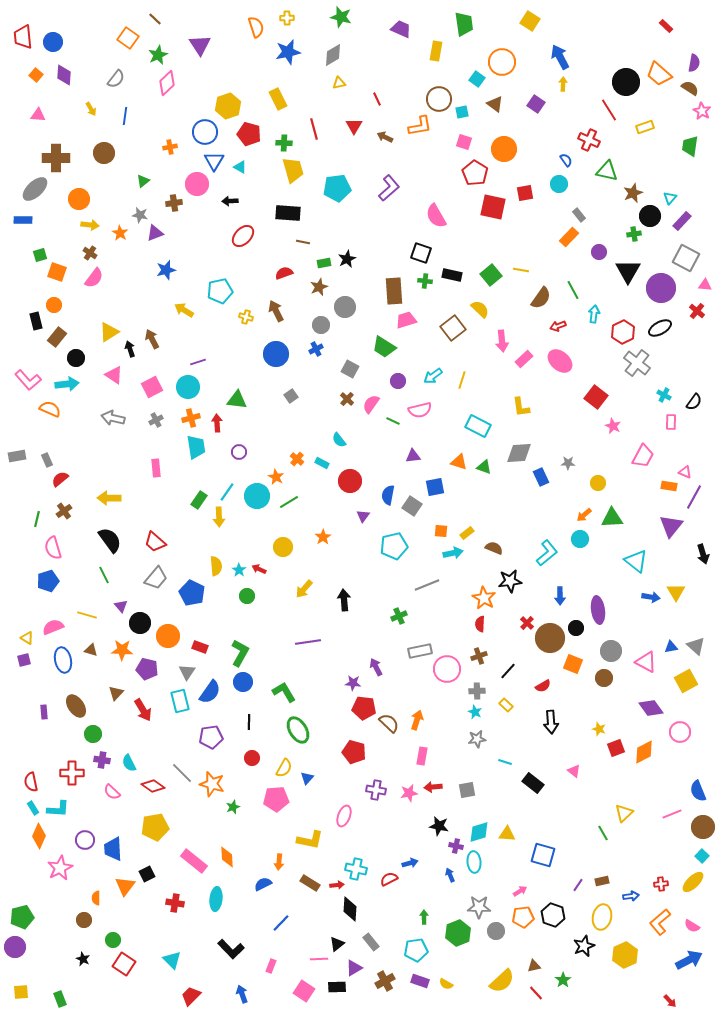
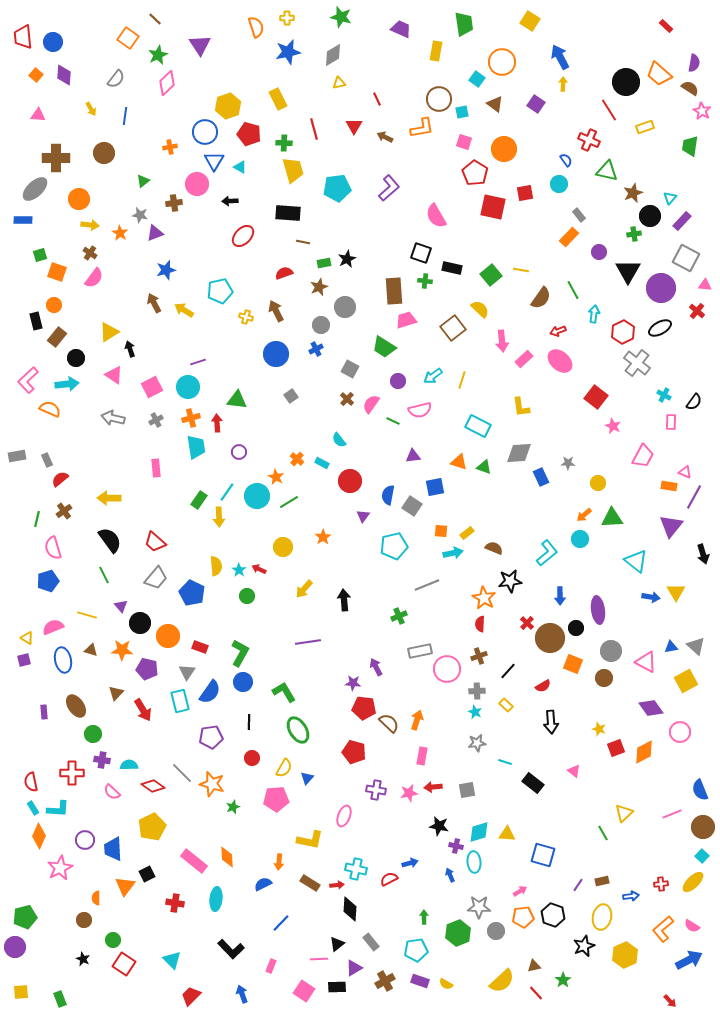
orange L-shape at (420, 126): moved 2 px right, 2 px down
black rectangle at (452, 275): moved 7 px up
red arrow at (558, 326): moved 5 px down
brown arrow at (152, 339): moved 2 px right, 36 px up
pink L-shape at (28, 380): rotated 88 degrees clockwise
gray star at (477, 739): moved 4 px down
cyan semicircle at (129, 763): moved 2 px down; rotated 114 degrees clockwise
blue semicircle at (698, 791): moved 2 px right, 1 px up
yellow pentagon at (155, 827): moved 3 px left; rotated 16 degrees counterclockwise
green pentagon at (22, 917): moved 3 px right
orange L-shape at (660, 922): moved 3 px right, 7 px down
